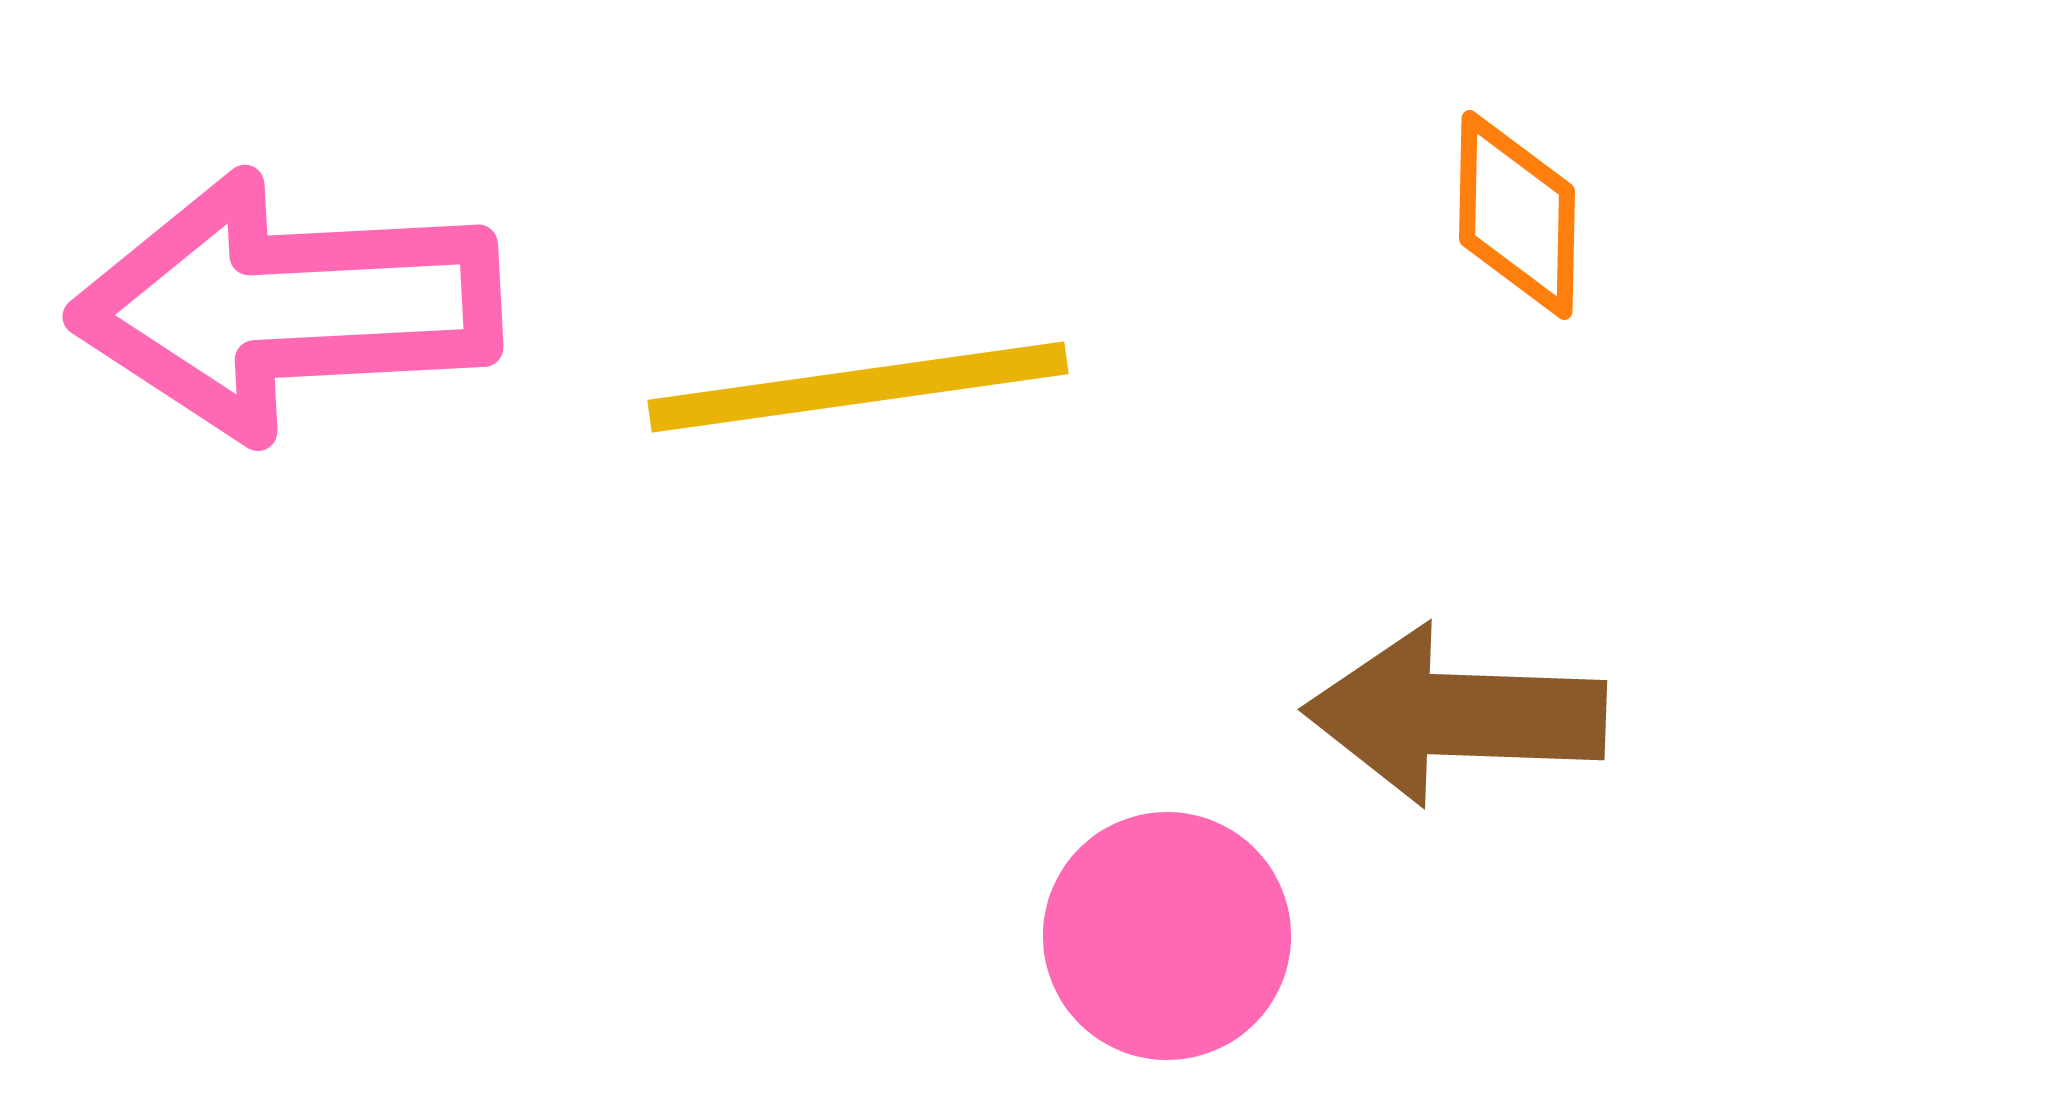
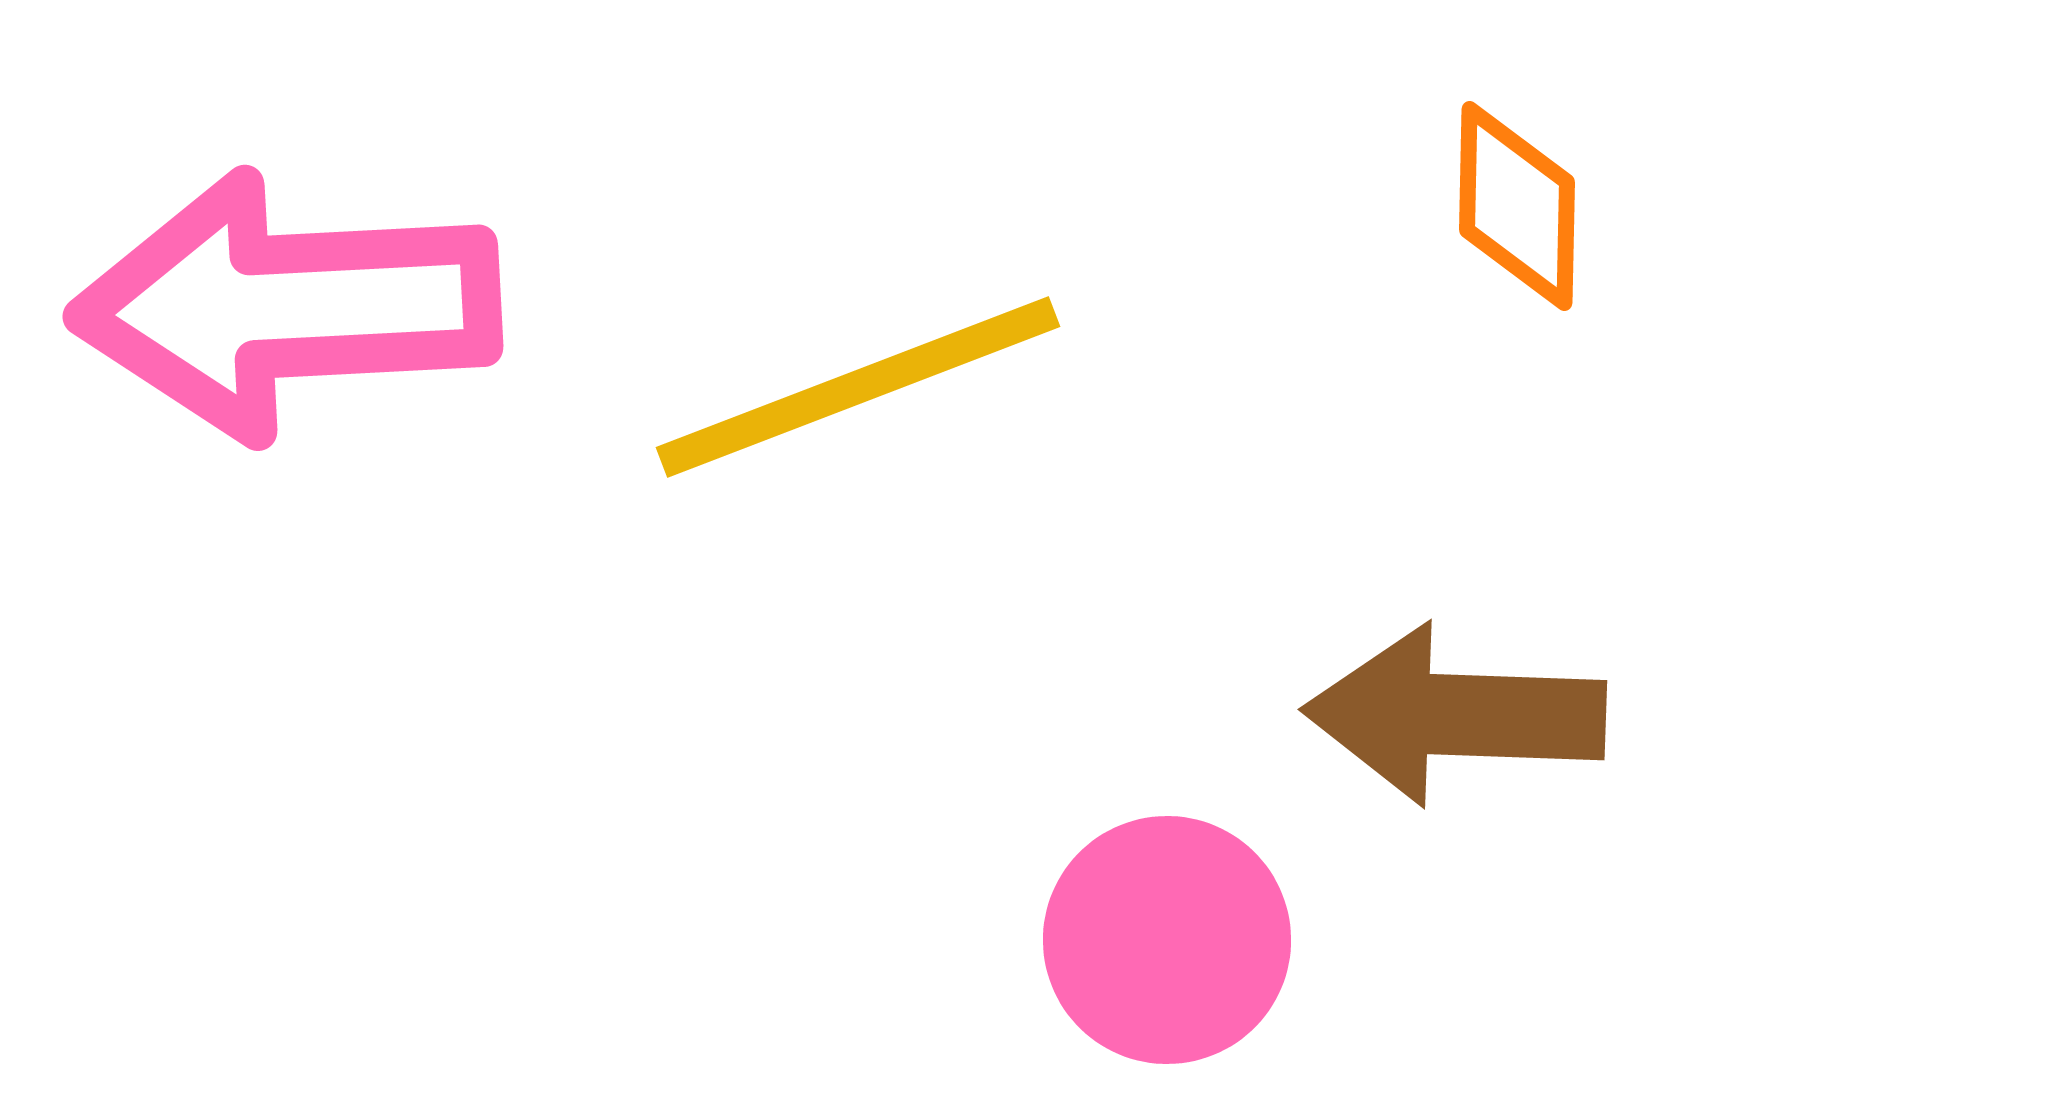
orange diamond: moved 9 px up
yellow line: rotated 13 degrees counterclockwise
pink circle: moved 4 px down
